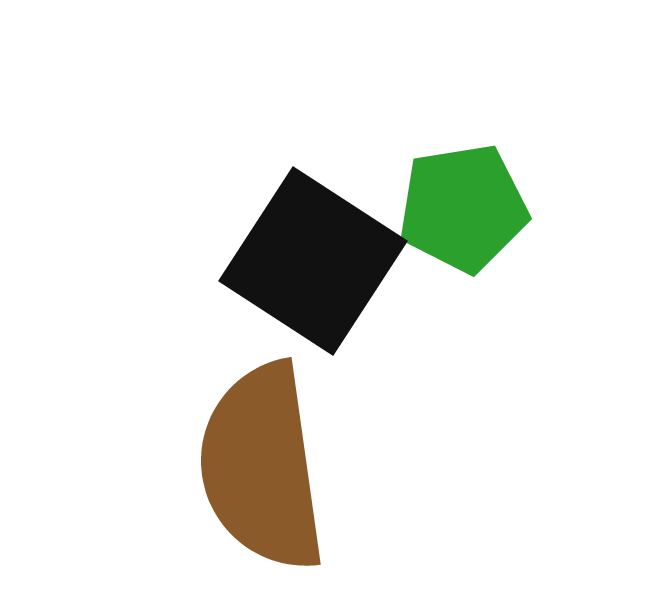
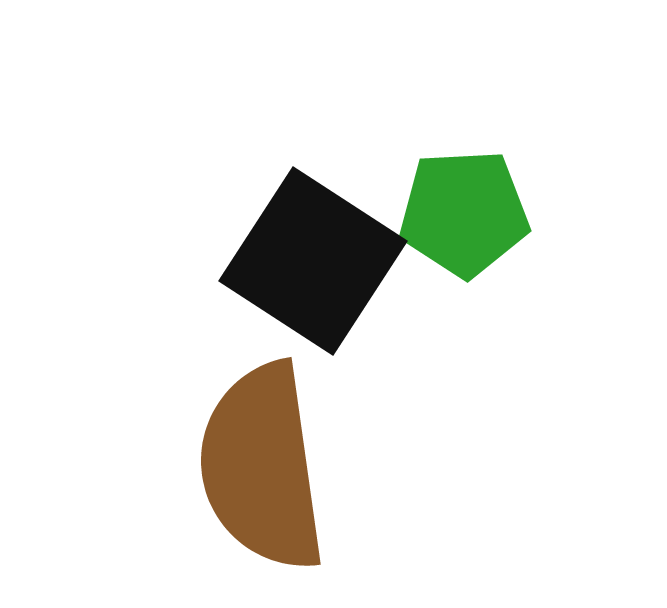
green pentagon: moved 1 px right, 5 px down; rotated 6 degrees clockwise
